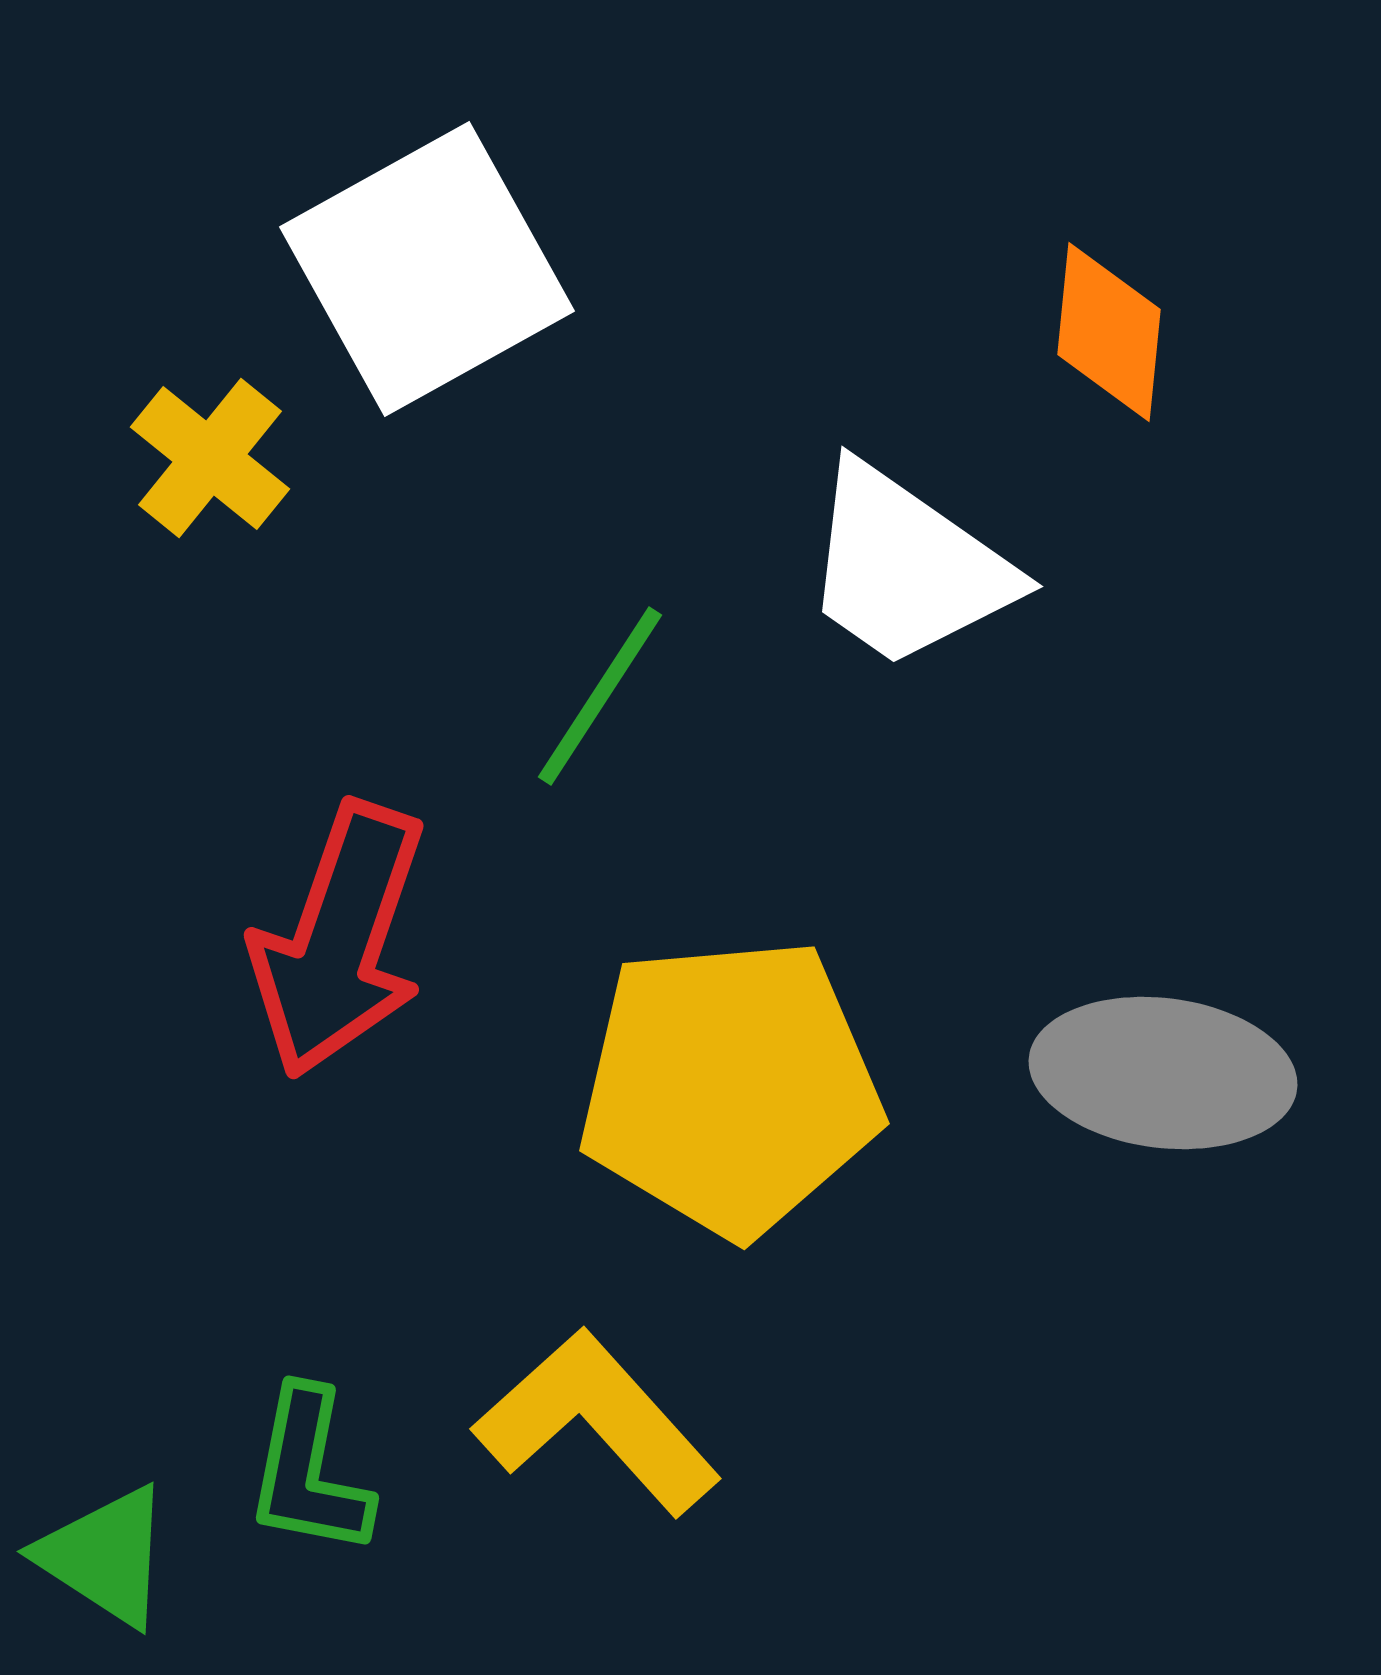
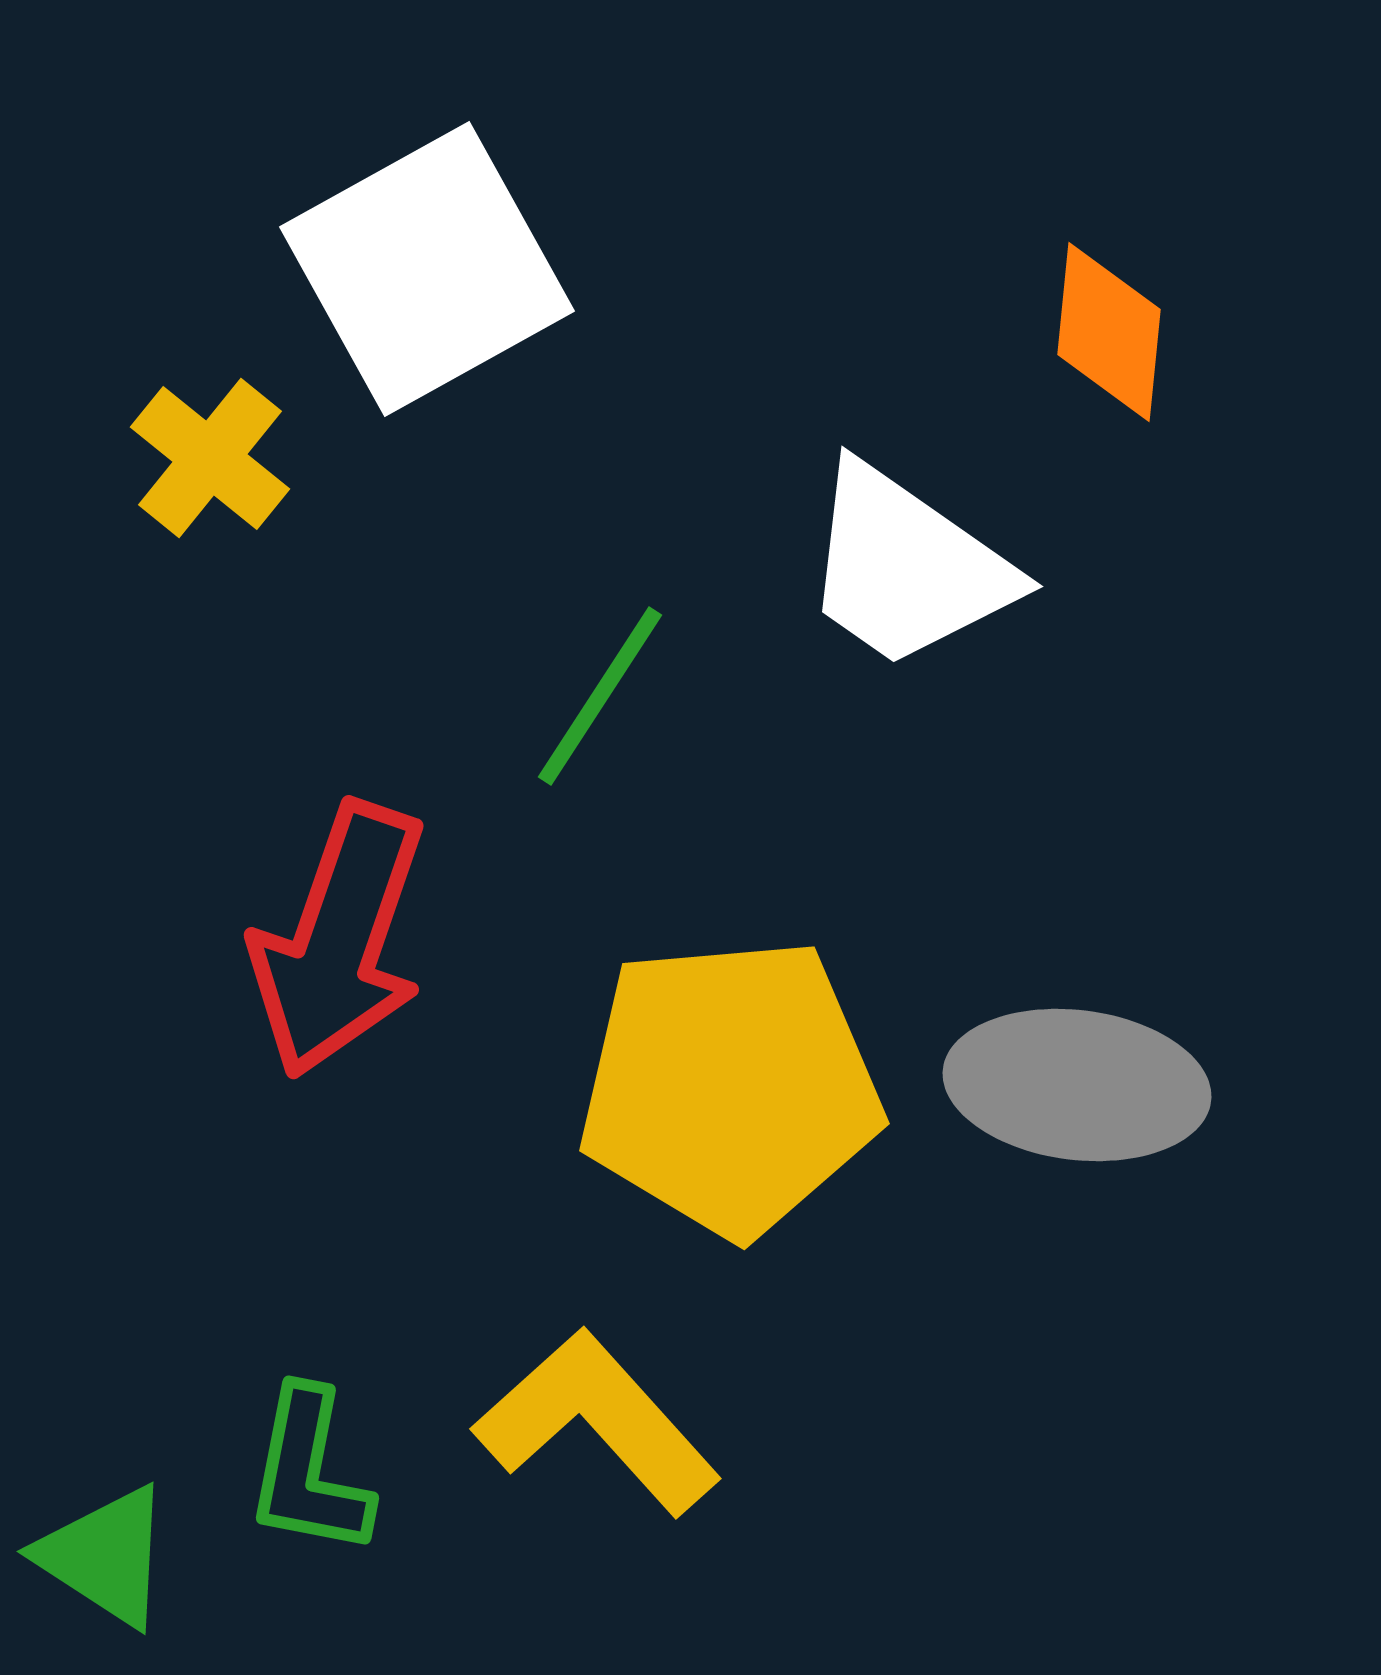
gray ellipse: moved 86 px left, 12 px down
